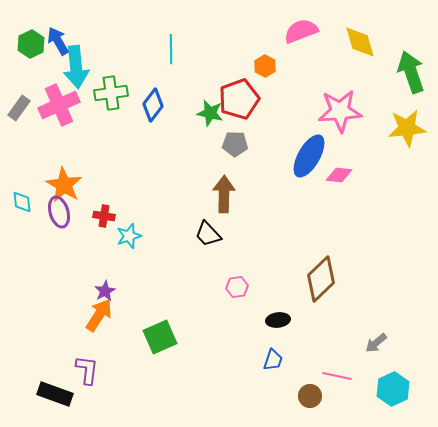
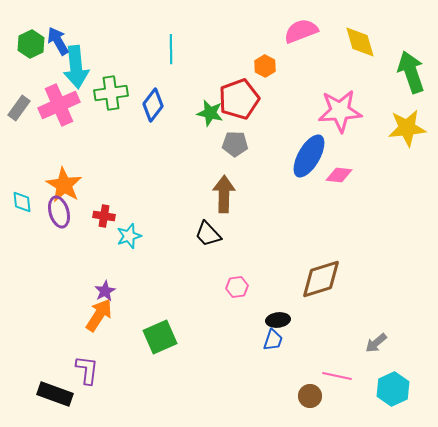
brown diamond: rotated 27 degrees clockwise
blue trapezoid: moved 20 px up
